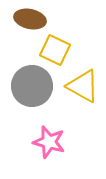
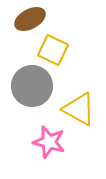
brown ellipse: rotated 40 degrees counterclockwise
yellow square: moved 2 px left
yellow triangle: moved 4 px left, 23 px down
